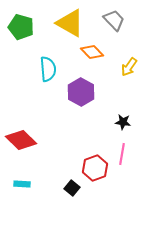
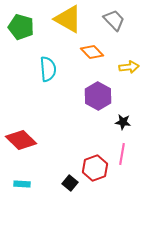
yellow triangle: moved 2 px left, 4 px up
yellow arrow: rotated 132 degrees counterclockwise
purple hexagon: moved 17 px right, 4 px down
black square: moved 2 px left, 5 px up
